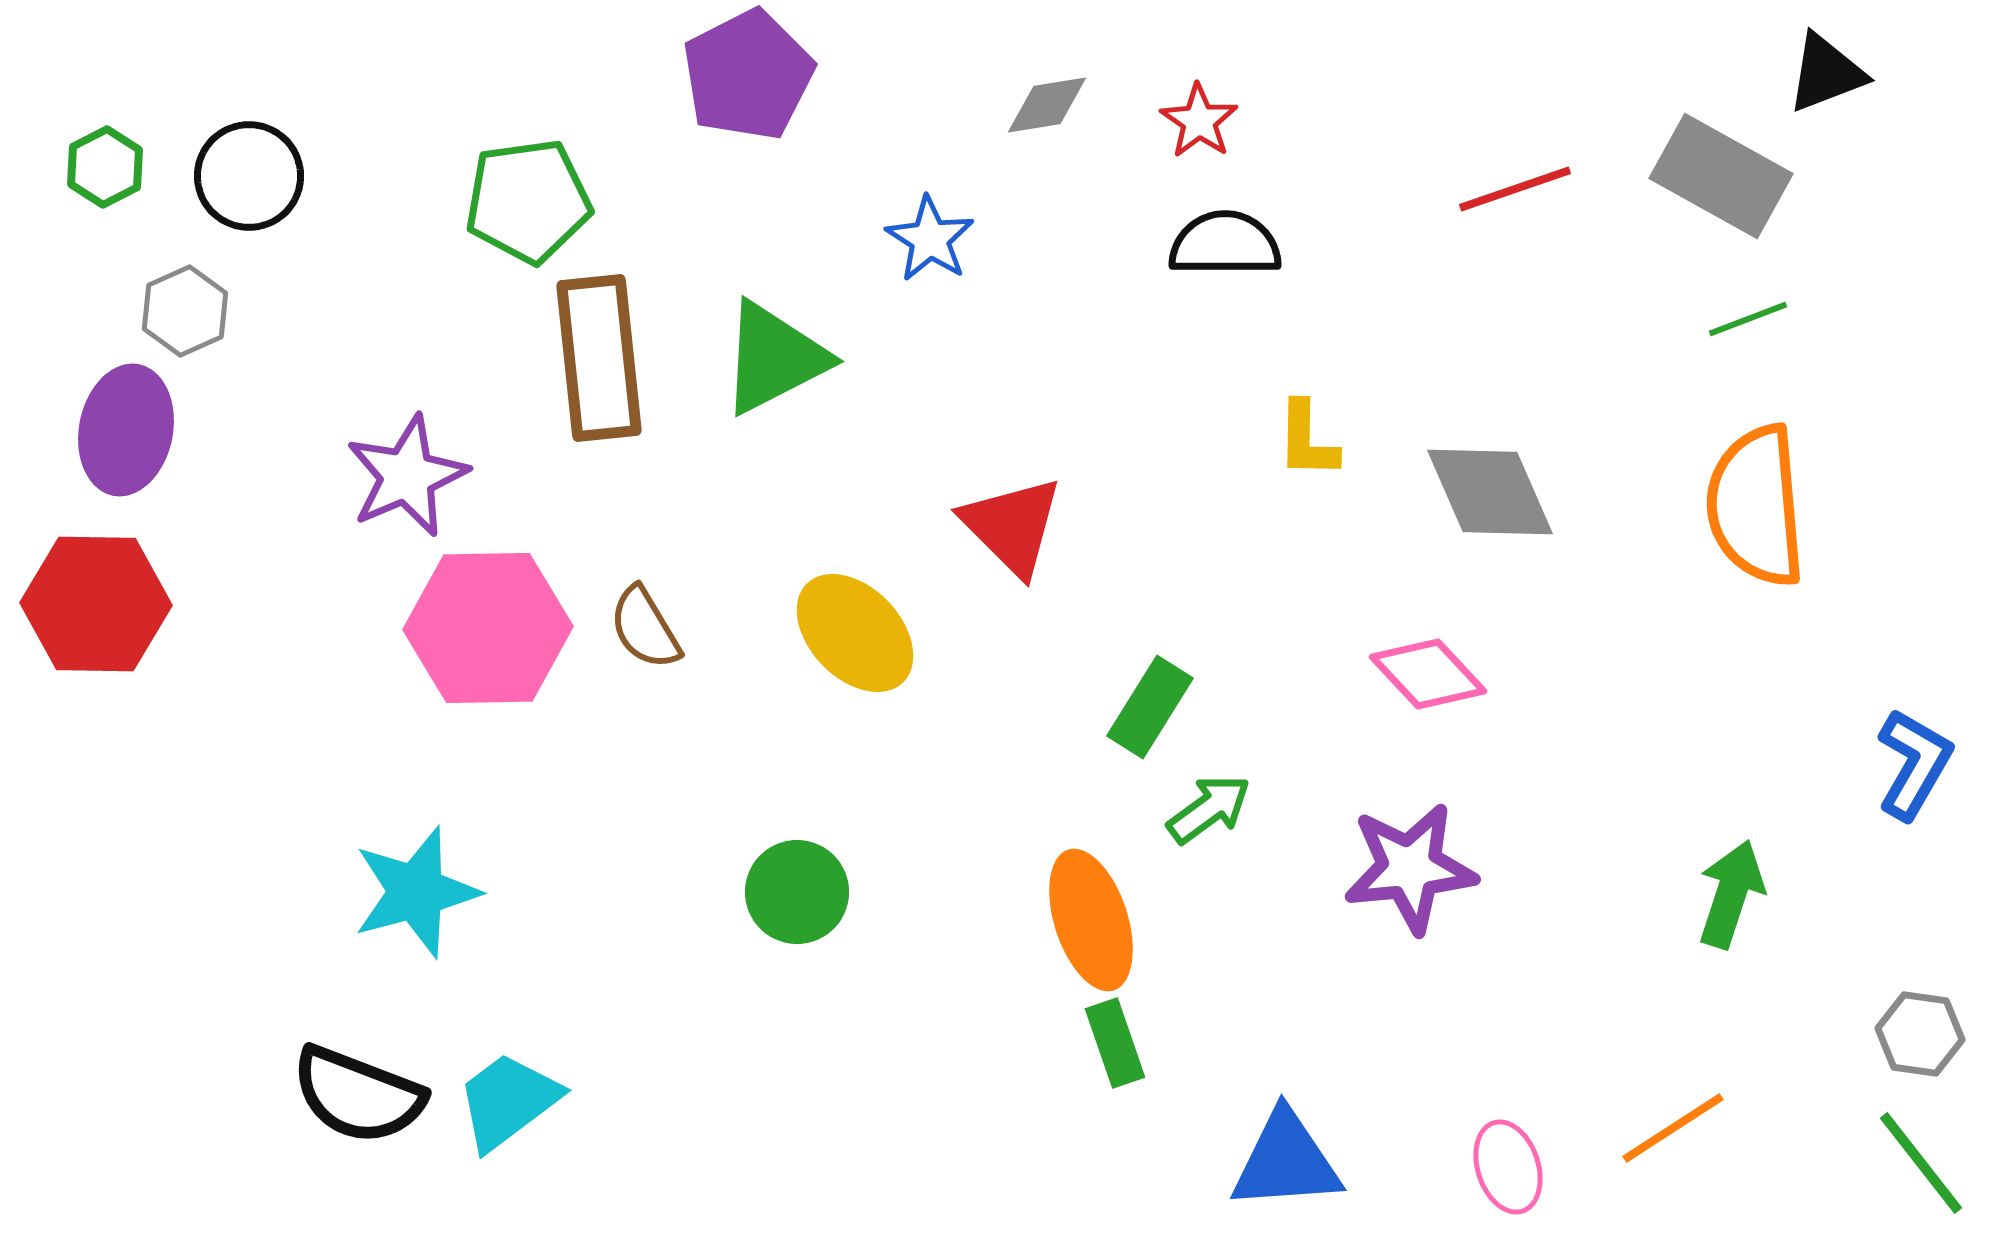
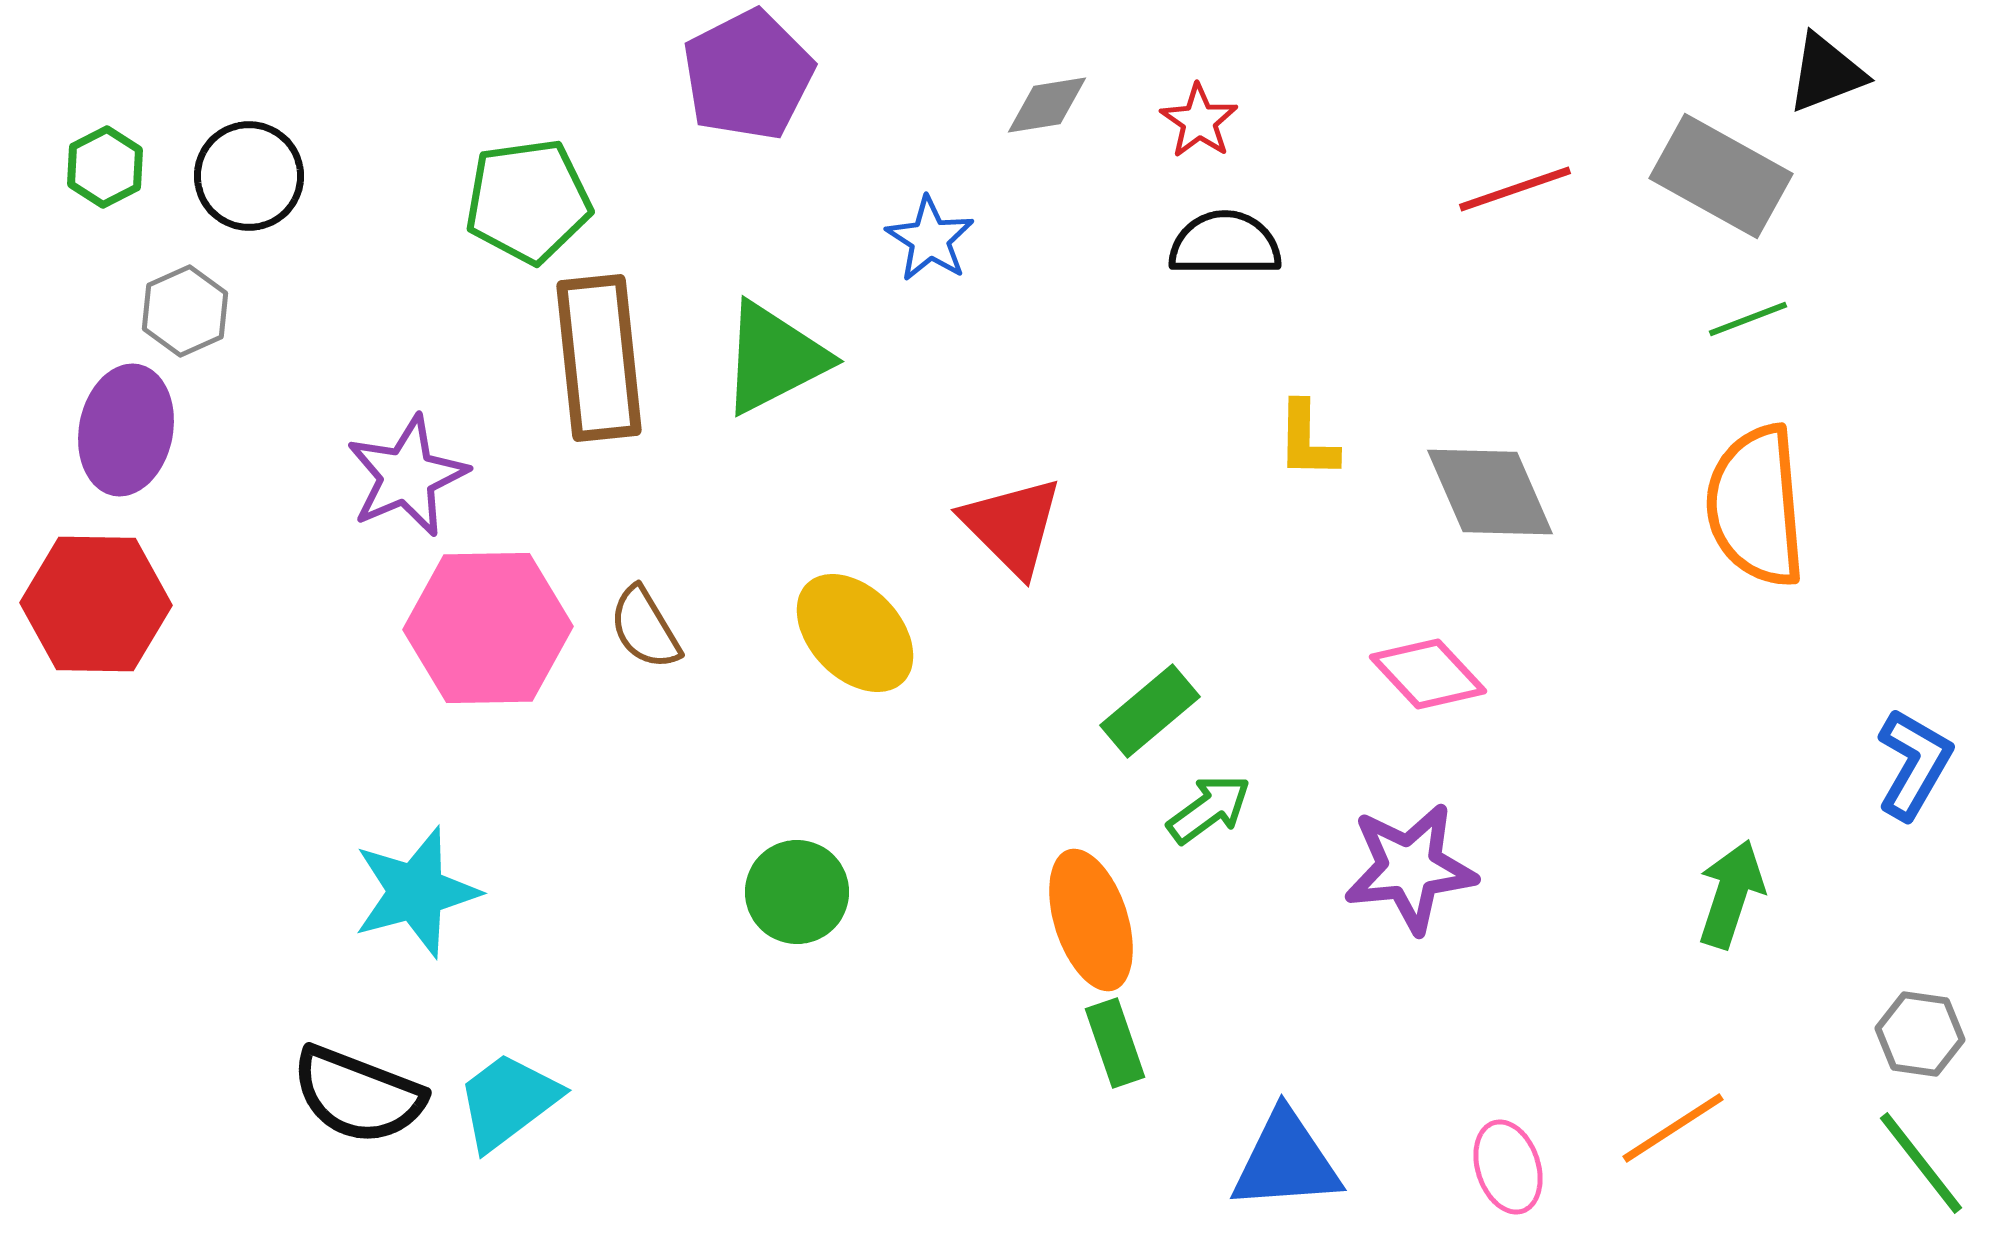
green rectangle at (1150, 707): moved 4 px down; rotated 18 degrees clockwise
